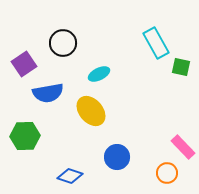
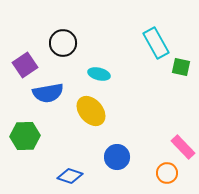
purple square: moved 1 px right, 1 px down
cyan ellipse: rotated 40 degrees clockwise
